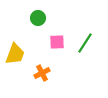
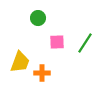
yellow trapezoid: moved 5 px right, 8 px down
orange cross: rotated 28 degrees clockwise
